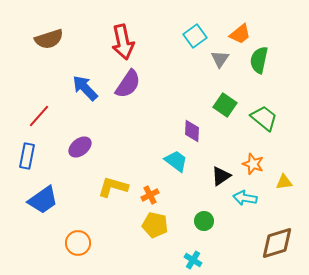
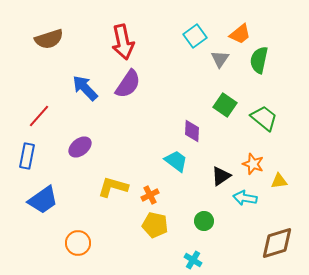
yellow triangle: moved 5 px left, 1 px up
